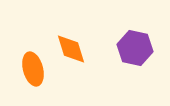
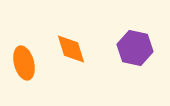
orange ellipse: moved 9 px left, 6 px up
